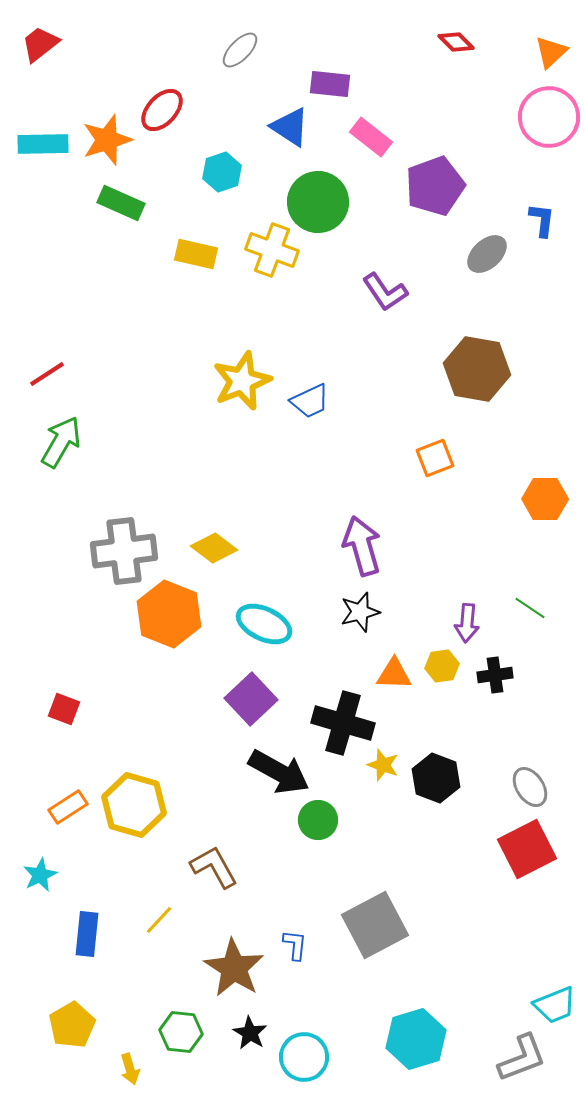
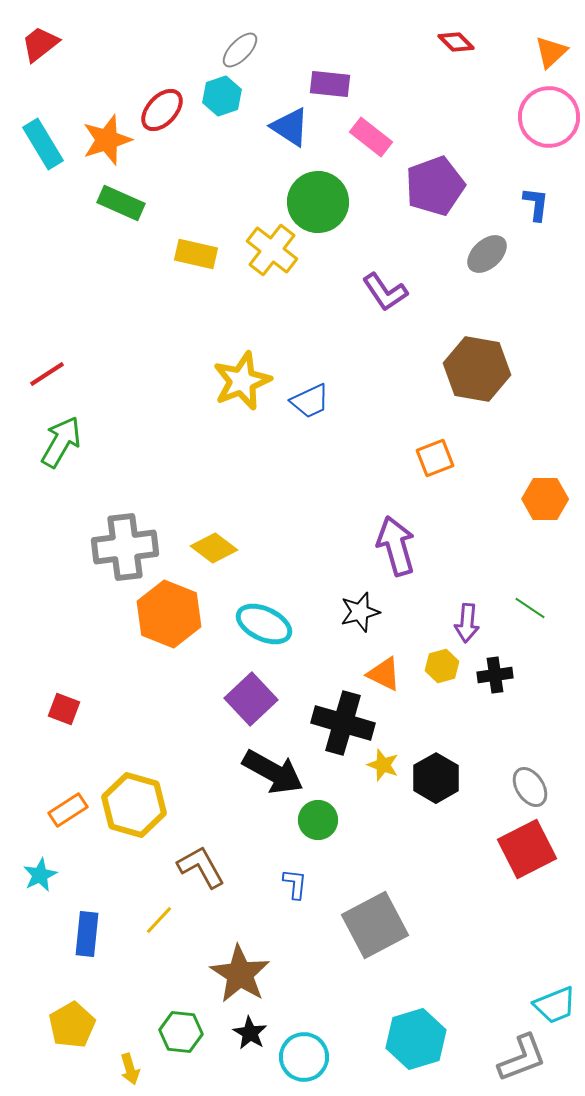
cyan rectangle at (43, 144): rotated 60 degrees clockwise
cyan hexagon at (222, 172): moved 76 px up
blue L-shape at (542, 220): moved 6 px left, 16 px up
yellow cross at (272, 250): rotated 18 degrees clockwise
purple arrow at (362, 546): moved 34 px right
gray cross at (124, 551): moved 1 px right, 4 px up
yellow hexagon at (442, 666): rotated 8 degrees counterclockwise
orange triangle at (394, 674): moved 10 px left; rotated 24 degrees clockwise
black arrow at (279, 772): moved 6 px left
black hexagon at (436, 778): rotated 9 degrees clockwise
orange rectangle at (68, 807): moved 3 px down
brown L-shape at (214, 867): moved 13 px left
blue L-shape at (295, 945): moved 61 px up
brown star at (234, 968): moved 6 px right, 6 px down
